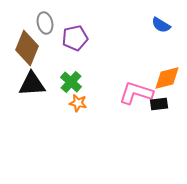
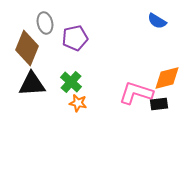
blue semicircle: moved 4 px left, 4 px up
